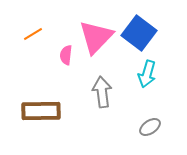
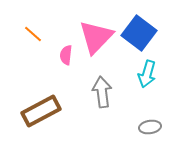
orange line: rotated 72 degrees clockwise
brown rectangle: rotated 27 degrees counterclockwise
gray ellipse: rotated 25 degrees clockwise
